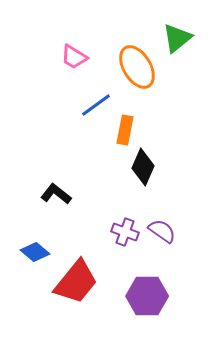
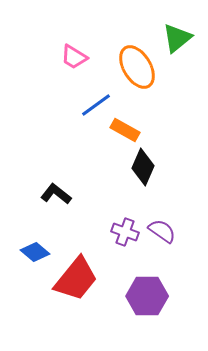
orange rectangle: rotated 72 degrees counterclockwise
red trapezoid: moved 3 px up
